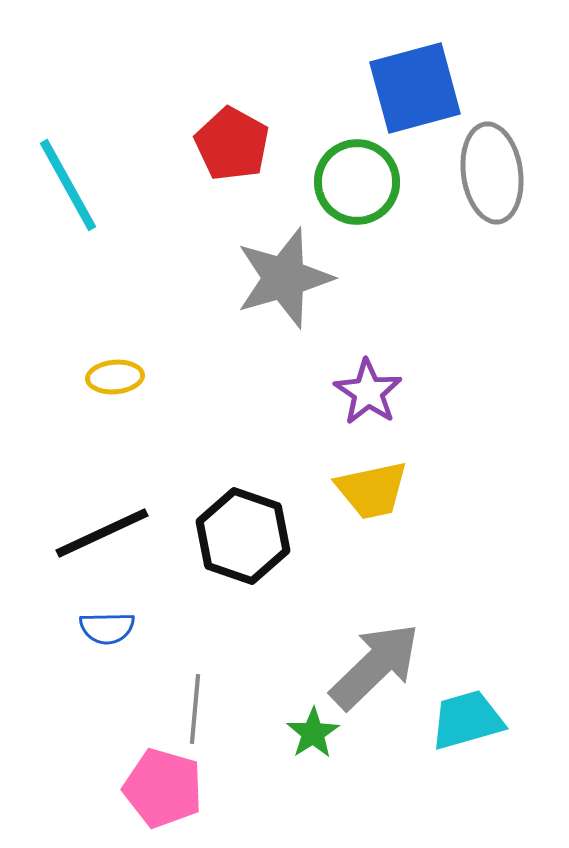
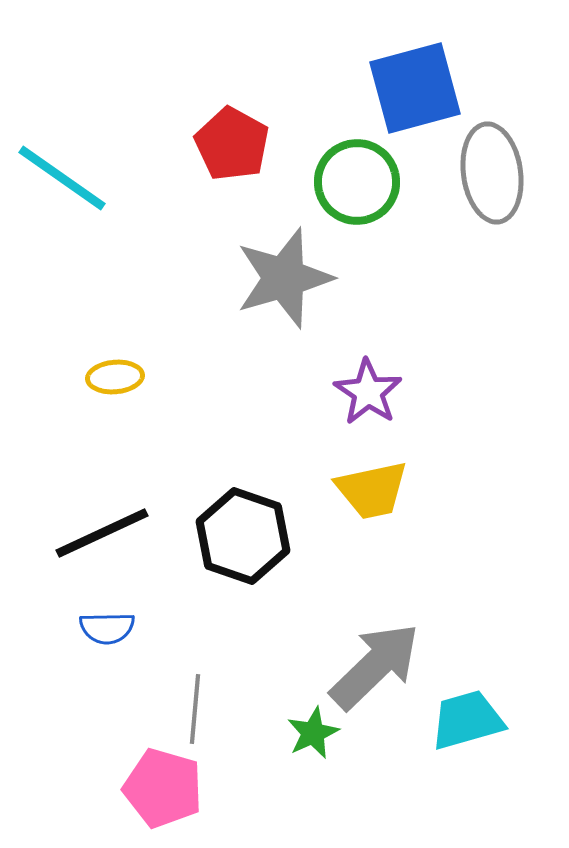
cyan line: moved 6 px left, 7 px up; rotated 26 degrees counterclockwise
green star: rotated 8 degrees clockwise
